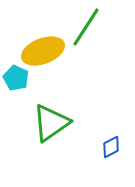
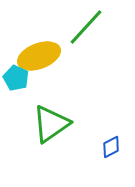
green line: rotated 9 degrees clockwise
yellow ellipse: moved 4 px left, 5 px down
green triangle: moved 1 px down
